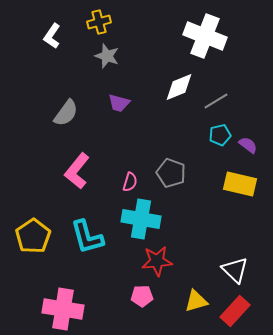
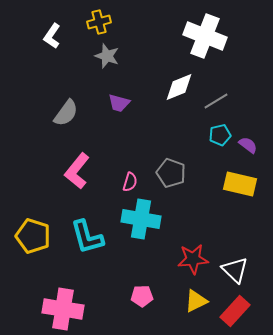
yellow pentagon: rotated 20 degrees counterclockwise
red star: moved 36 px right, 2 px up
yellow triangle: rotated 10 degrees counterclockwise
